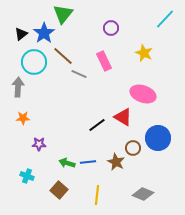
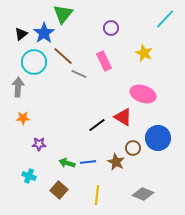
cyan cross: moved 2 px right
